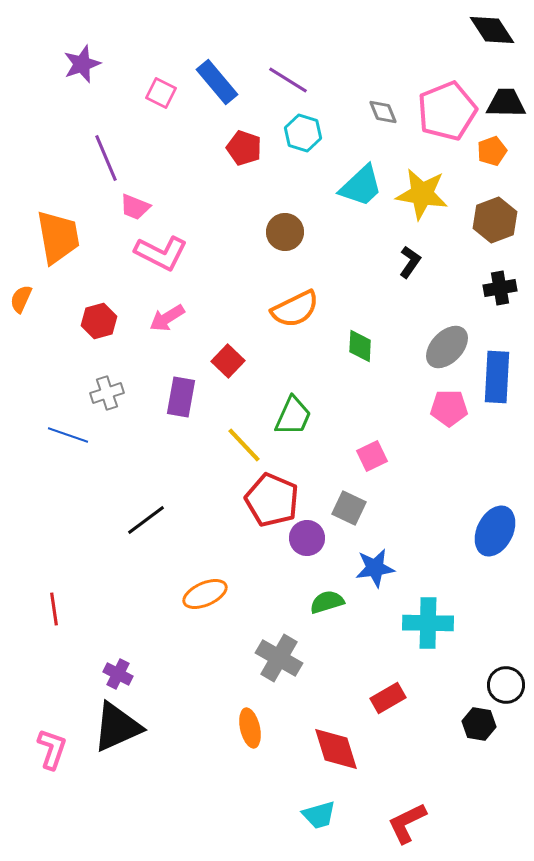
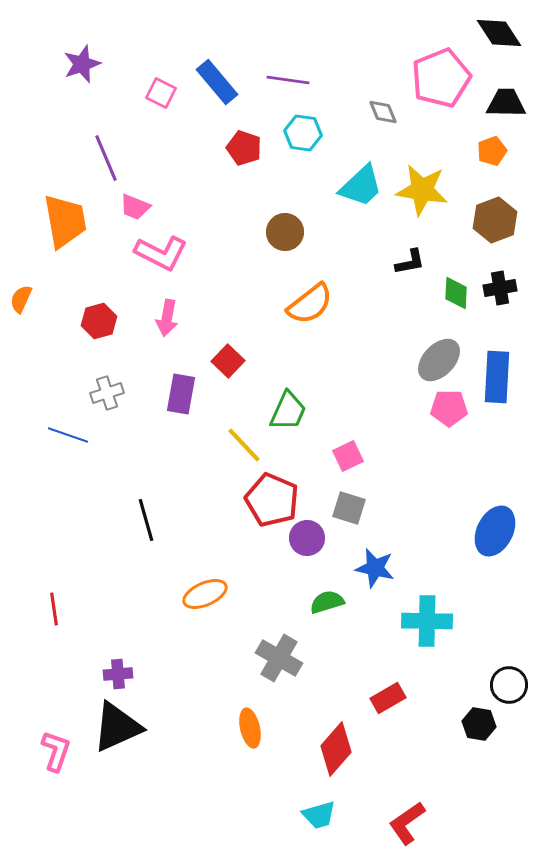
black diamond at (492, 30): moved 7 px right, 3 px down
purple line at (288, 80): rotated 24 degrees counterclockwise
pink pentagon at (447, 111): moved 6 px left, 33 px up
cyan hexagon at (303, 133): rotated 9 degrees counterclockwise
yellow star at (422, 194): moved 4 px up
orange trapezoid at (58, 237): moved 7 px right, 16 px up
black L-shape at (410, 262): rotated 44 degrees clockwise
orange semicircle at (295, 309): moved 15 px right, 5 px up; rotated 12 degrees counterclockwise
pink arrow at (167, 318): rotated 48 degrees counterclockwise
green diamond at (360, 346): moved 96 px right, 53 px up
gray ellipse at (447, 347): moved 8 px left, 13 px down
purple rectangle at (181, 397): moved 3 px up
green trapezoid at (293, 416): moved 5 px left, 5 px up
pink square at (372, 456): moved 24 px left
gray square at (349, 508): rotated 8 degrees counterclockwise
black line at (146, 520): rotated 69 degrees counterclockwise
blue star at (375, 568): rotated 21 degrees clockwise
cyan cross at (428, 623): moved 1 px left, 2 px up
purple cross at (118, 674): rotated 32 degrees counterclockwise
black circle at (506, 685): moved 3 px right
pink L-shape at (52, 749): moved 4 px right, 2 px down
red diamond at (336, 749): rotated 58 degrees clockwise
red L-shape at (407, 823): rotated 9 degrees counterclockwise
